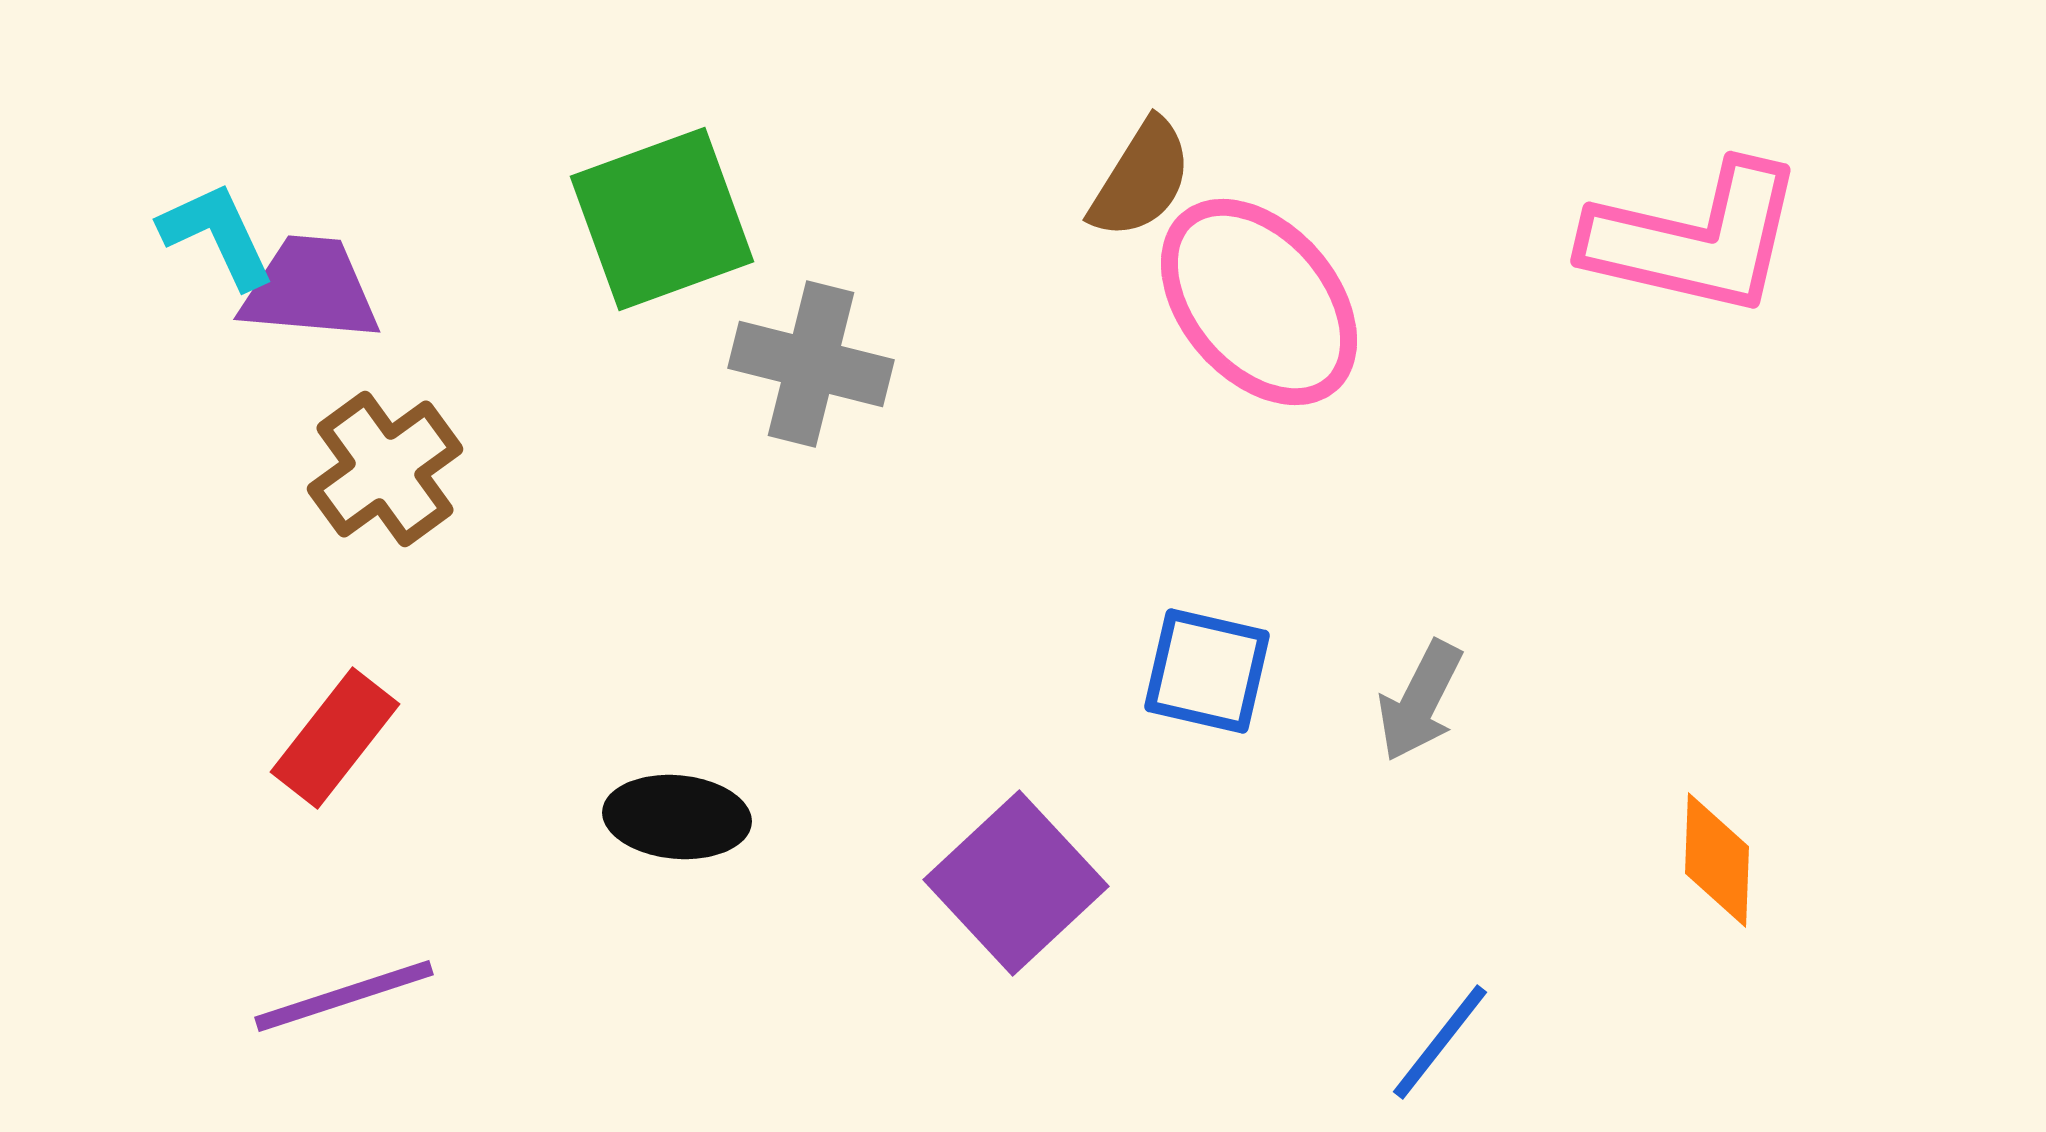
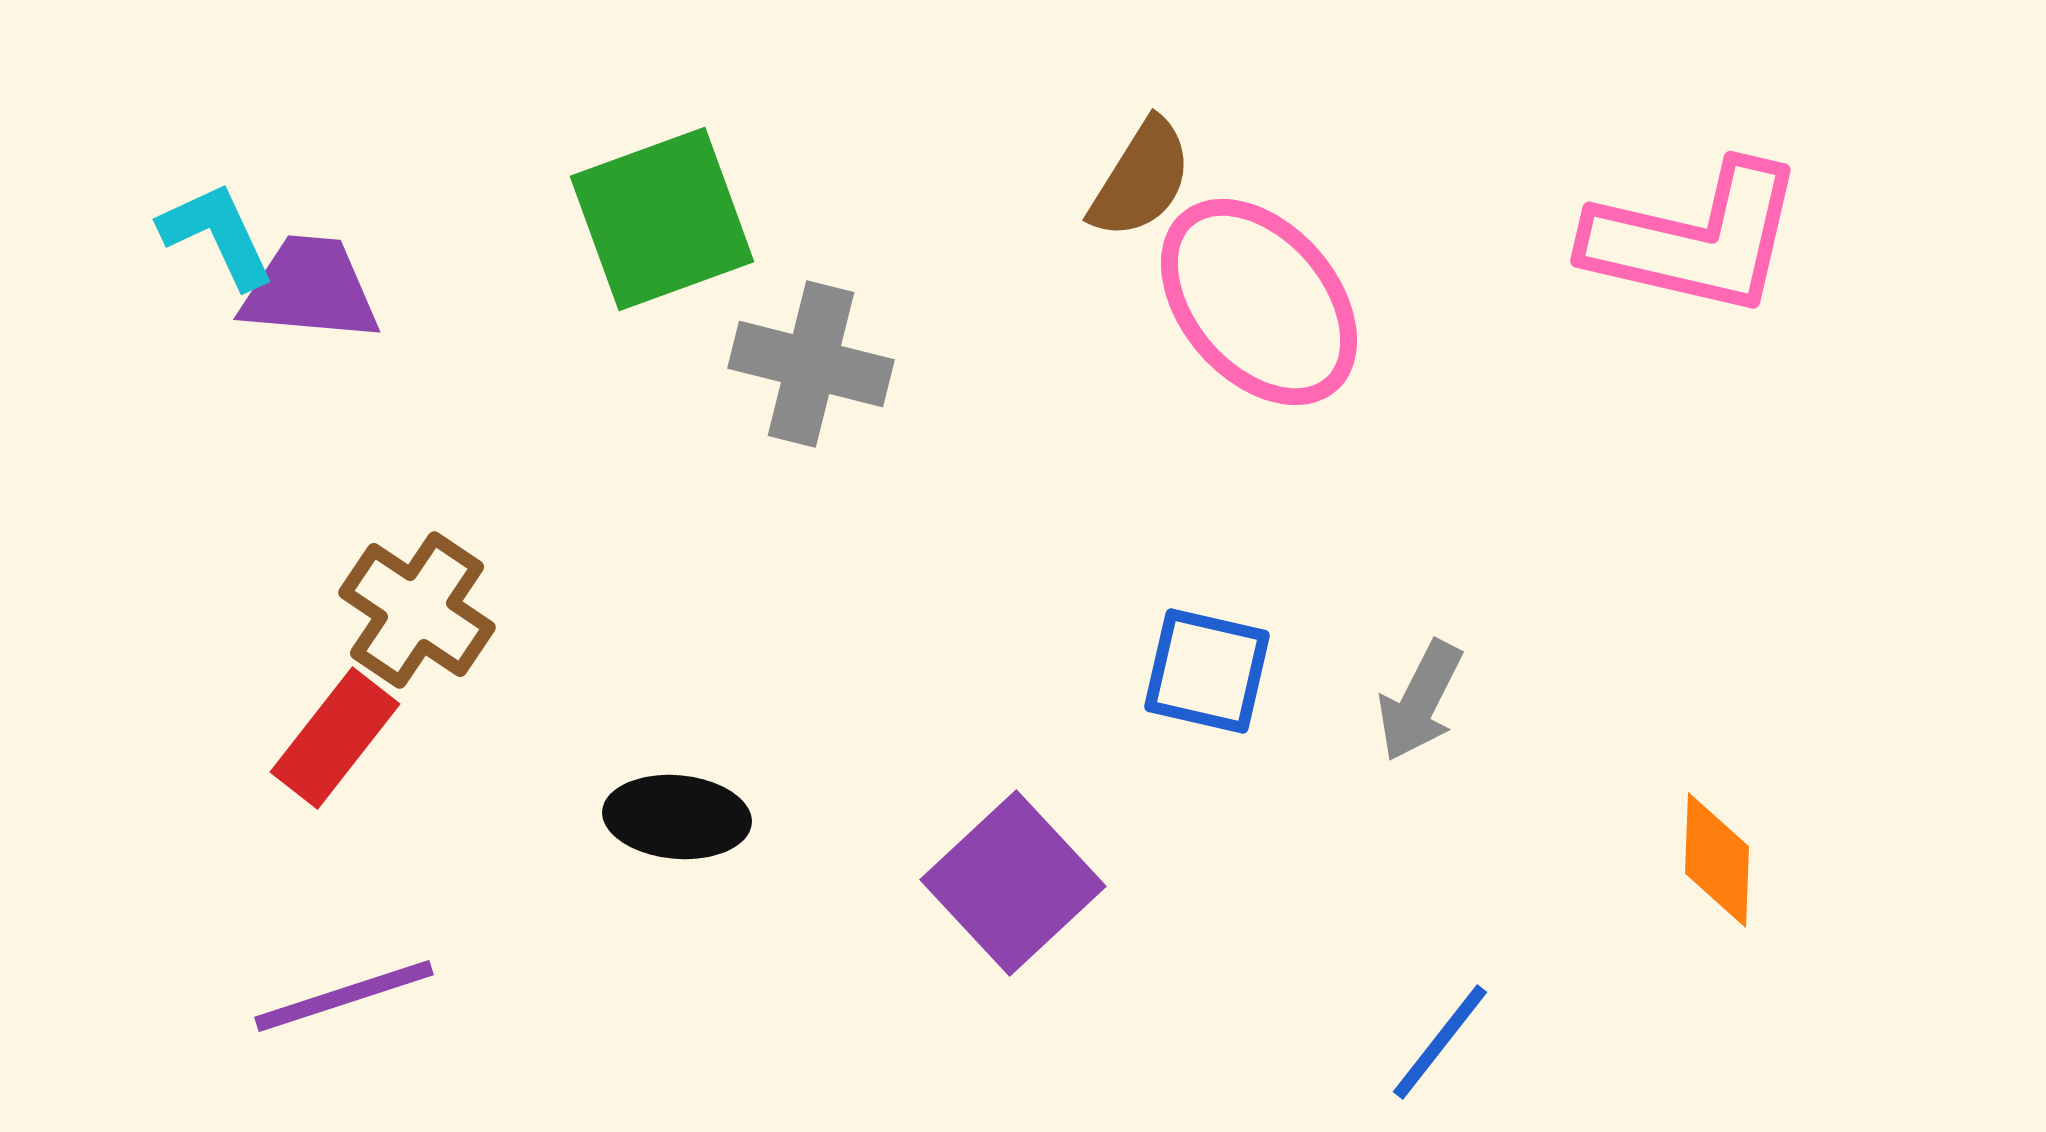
brown cross: moved 32 px right, 141 px down; rotated 20 degrees counterclockwise
purple square: moved 3 px left
